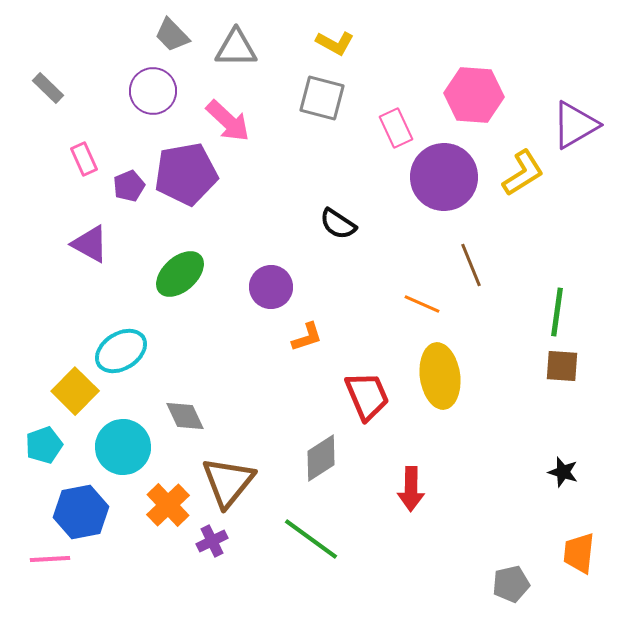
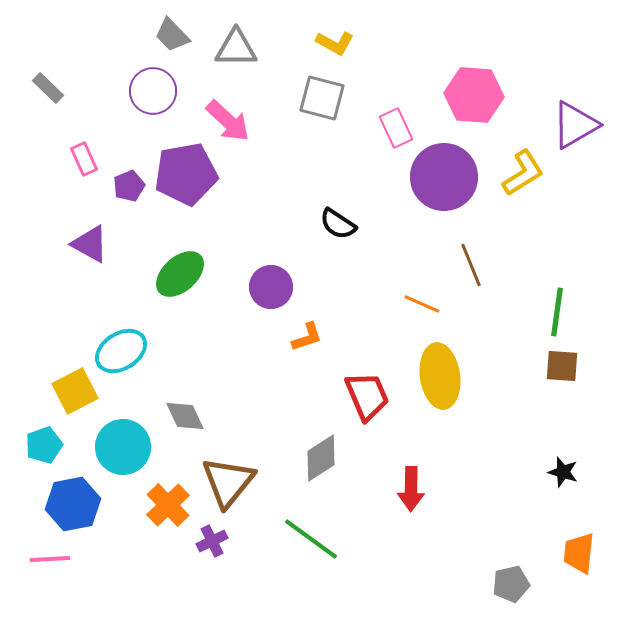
yellow square at (75, 391): rotated 18 degrees clockwise
blue hexagon at (81, 512): moved 8 px left, 8 px up
